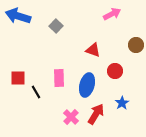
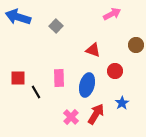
blue arrow: moved 1 px down
